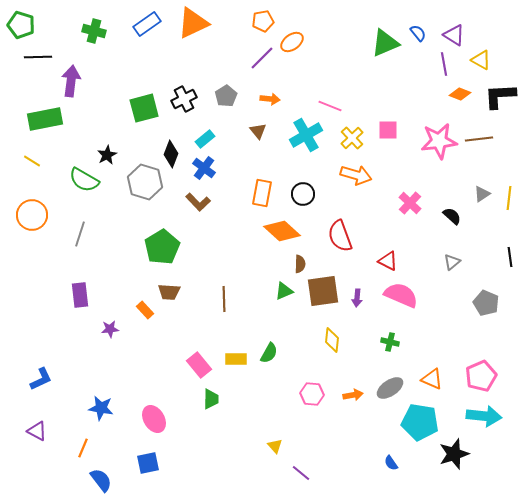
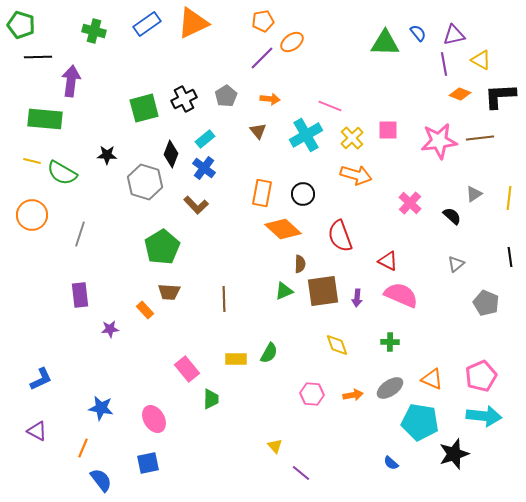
purple triangle at (454, 35): rotated 45 degrees counterclockwise
green triangle at (385, 43): rotated 24 degrees clockwise
green rectangle at (45, 119): rotated 16 degrees clockwise
brown line at (479, 139): moved 1 px right, 1 px up
black star at (107, 155): rotated 30 degrees clockwise
yellow line at (32, 161): rotated 18 degrees counterclockwise
green semicircle at (84, 180): moved 22 px left, 7 px up
gray triangle at (482, 194): moved 8 px left
brown L-shape at (198, 202): moved 2 px left, 3 px down
orange diamond at (282, 231): moved 1 px right, 2 px up
gray triangle at (452, 262): moved 4 px right, 2 px down
yellow diamond at (332, 340): moved 5 px right, 5 px down; rotated 25 degrees counterclockwise
green cross at (390, 342): rotated 12 degrees counterclockwise
pink rectangle at (199, 365): moved 12 px left, 4 px down
blue semicircle at (391, 463): rotated 14 degrees counterclockwise
